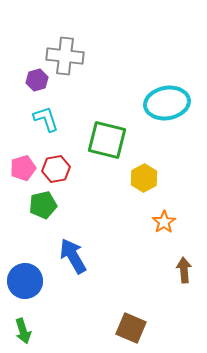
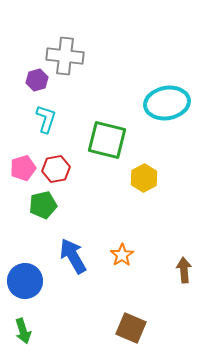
cyan L-shape: rotated 36 degrees clockwise
orange star: moved 42 px left, 33 px down
